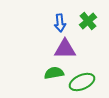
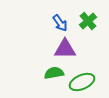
blue arrow: rotated 30 degrees counterclockwise
